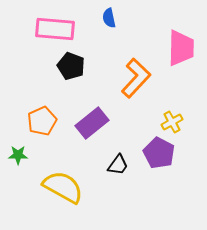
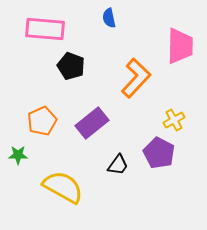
pink rectangle: moved 10 px left
pink trapezoid: moved 1 px left, 2 px up
yellow cross: moved 2 px right, 2 px up
